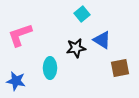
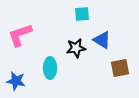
cyan square: rotated 35 degrees clockwise
